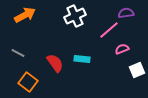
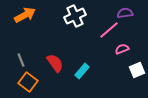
purple semicircle: moved 1 px left
gray line: moved 3 px right, 7 px down; rotated 40 degrees clockwise
cyan rectangle: moved 12 px down; rotated 56 degrees counterclockwise
